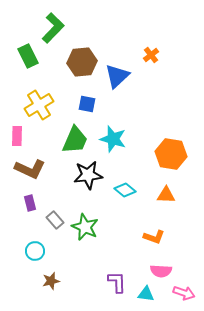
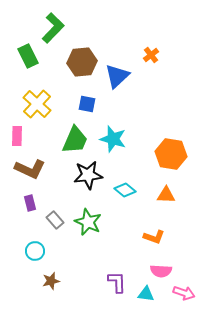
yellow cross: moved 2 px left, 1 px up; rotated 16 degrees counterclockwise
green star: moved 3 px right, 5 px up
